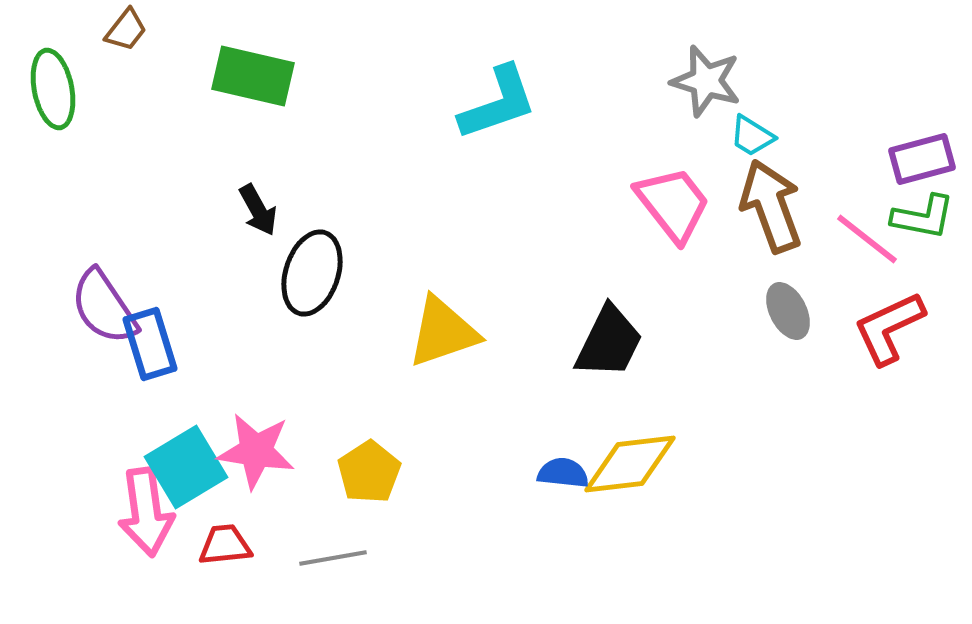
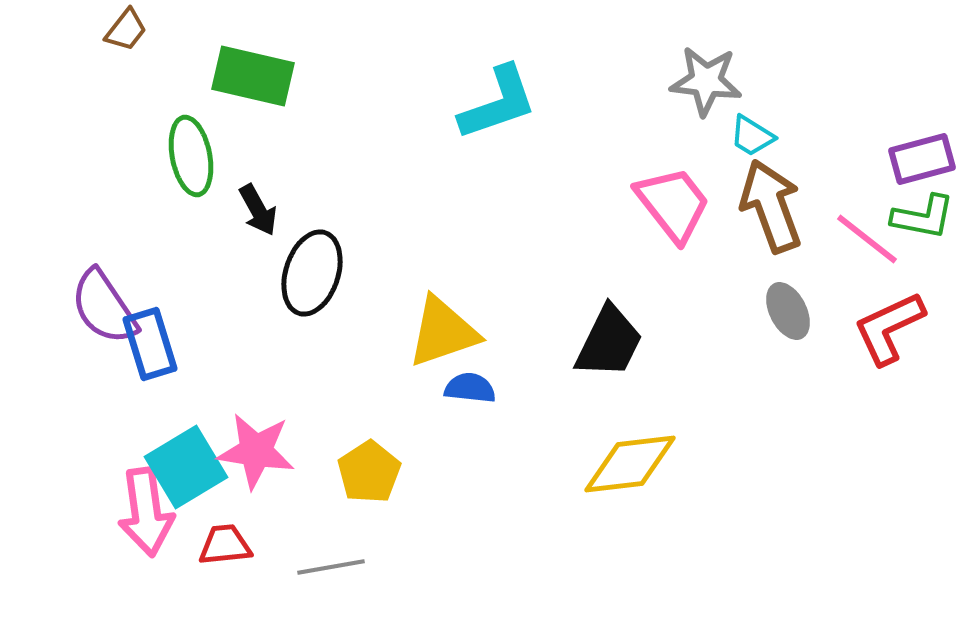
gray star: rotated 10 degrees counterclockwise
green ellipse: moved 138 px right, 67 px down
blue semicircle: moved 93 px left, 85 px up
gray line: moved 2 px left, 9 px down
